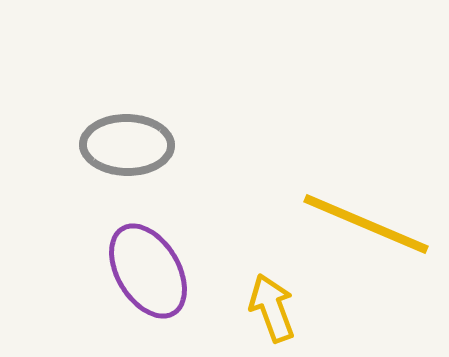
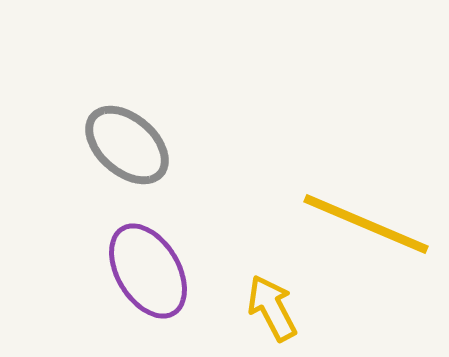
gray ellipse: rotated 40 degrees clockwise
yellow arrow: rotated 8 degrees counterclockwise
